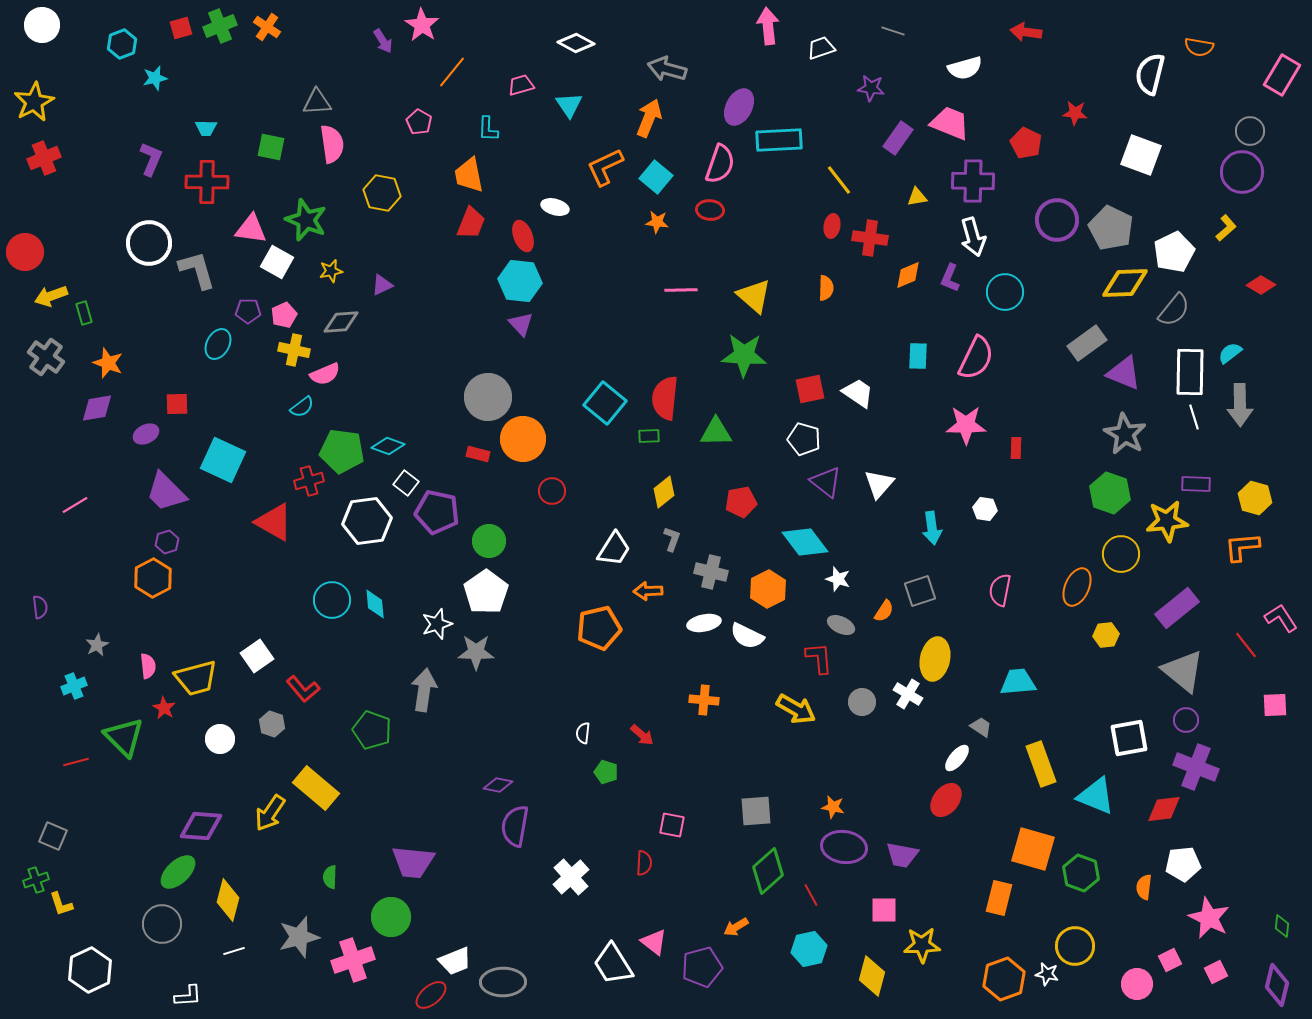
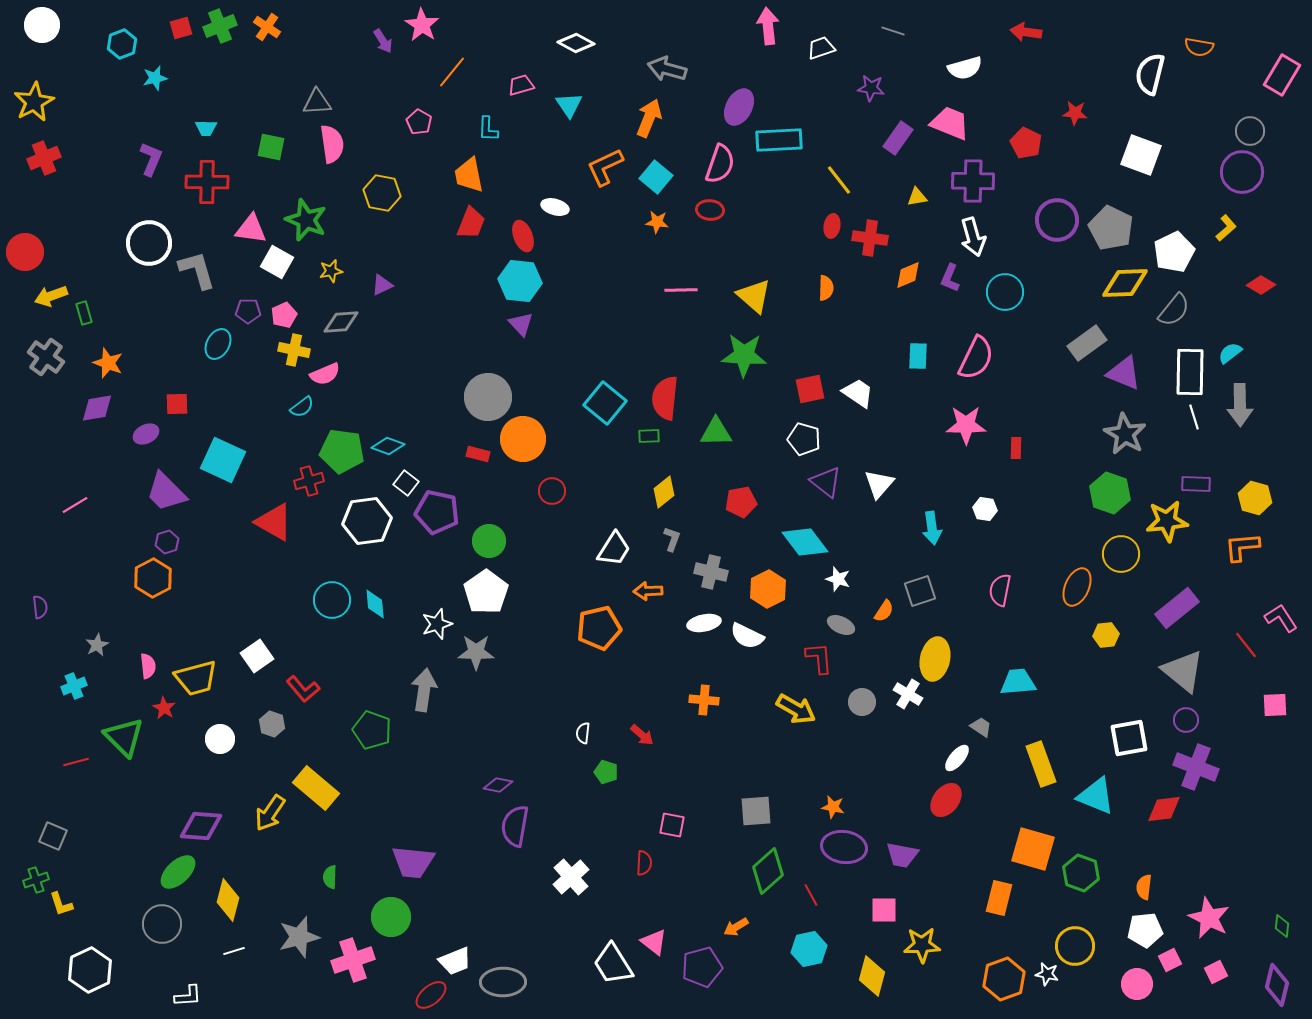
white pentagon at (1183, 864): moved 38 px left, 66 px down
